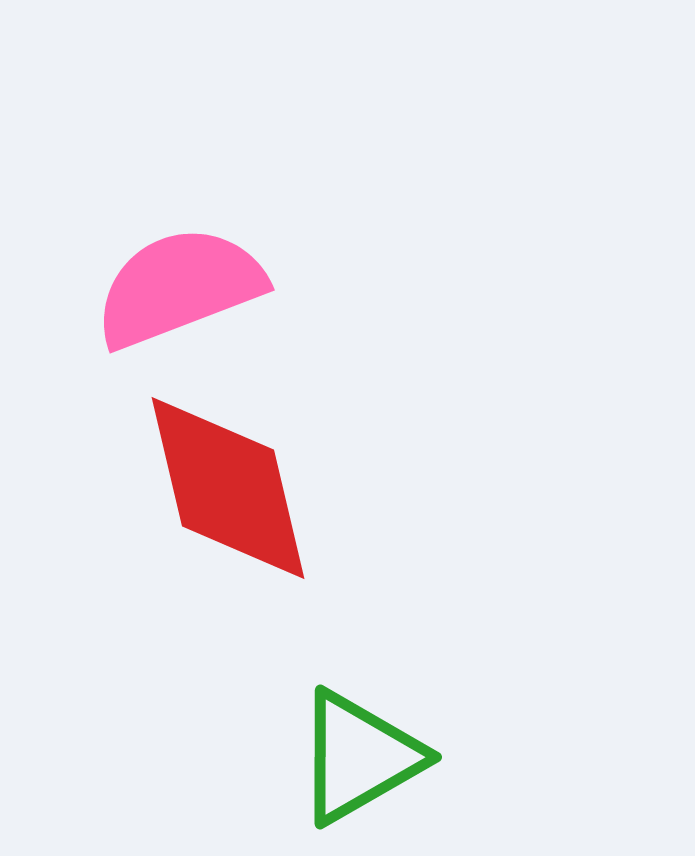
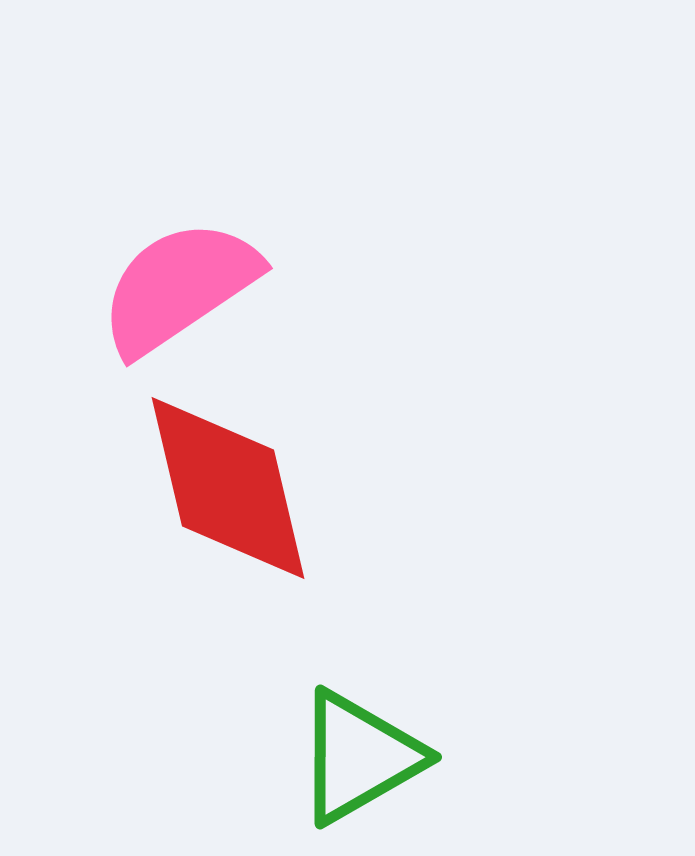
pink semicircle: rotated 13 degrees counterclockwise
